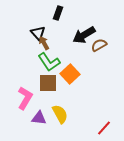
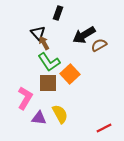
red line: rotated 21 degrees clockwise
